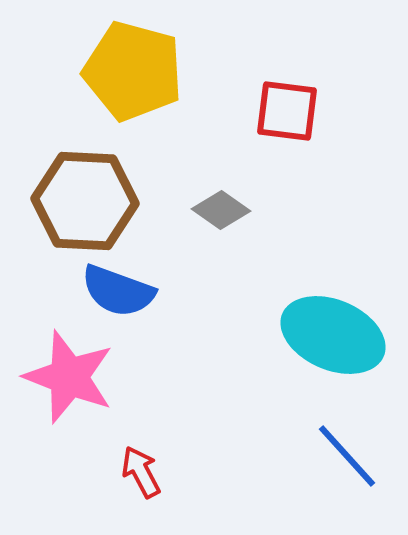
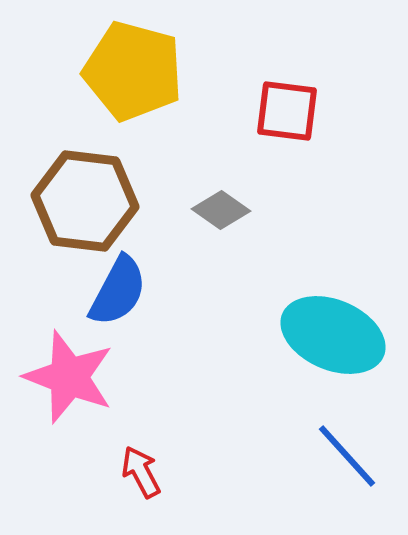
brown hexagon: rotated 4 degrees clockwise
blue semicircle: rotated 82 degrees counterclockwise
